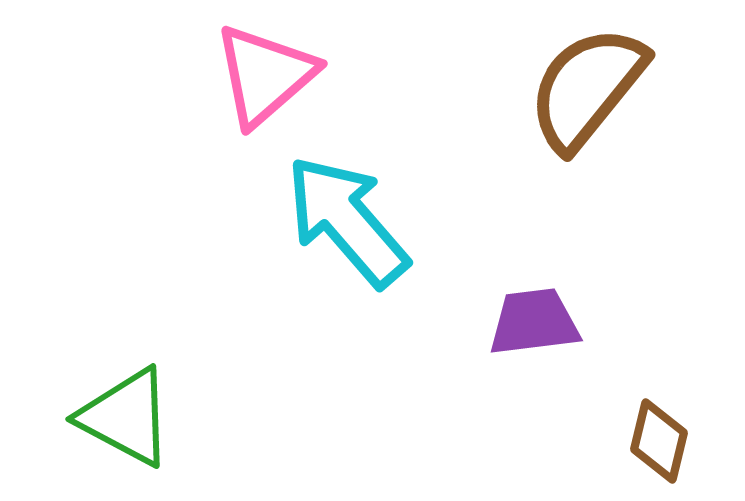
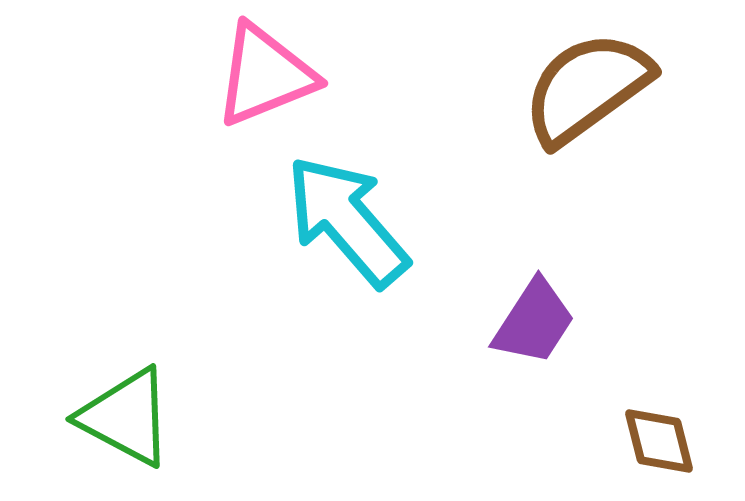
pink triangle: rotated 19 degrees clockwise
brown semicircle: rotated 15 degrees clockwise
purple trapezoid: rotated 130 degrees clockwise
brown diamond: rotated 28 degrees counterclockwise
